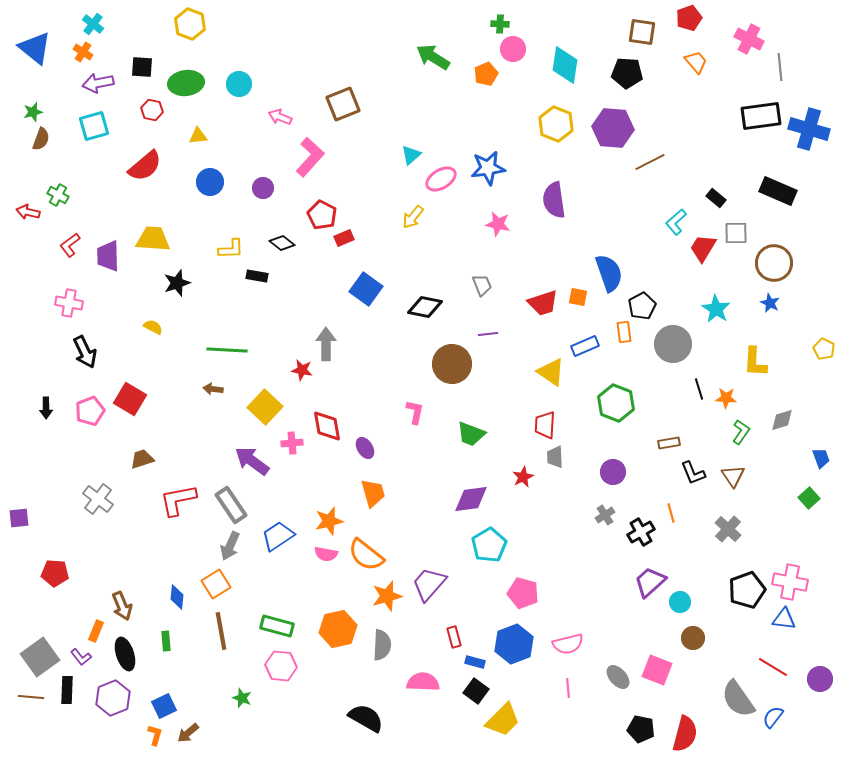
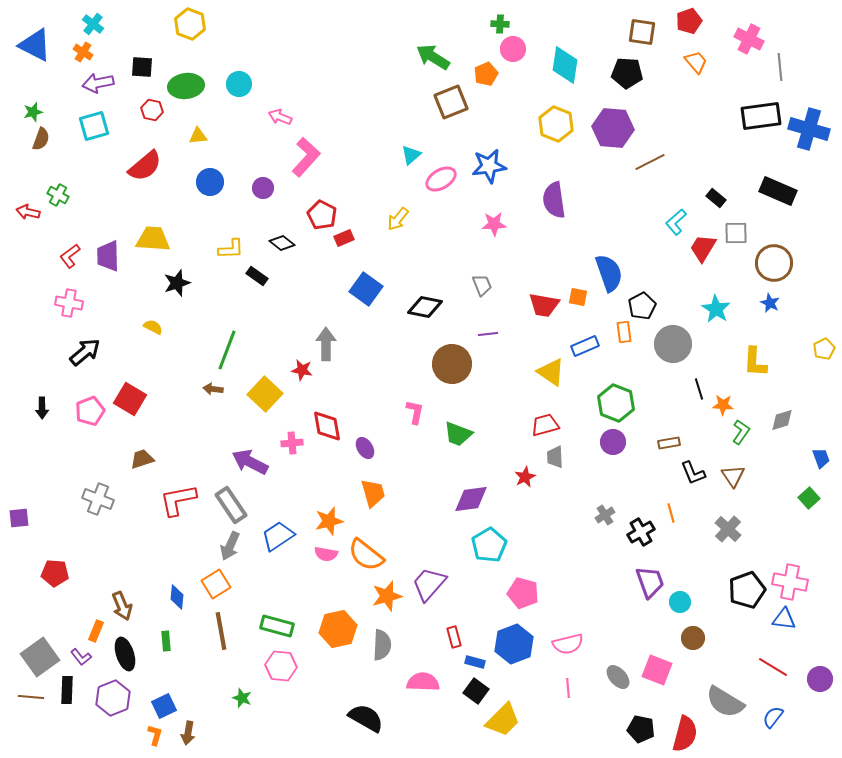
red pentagon at (689, 18): moved 3 px down
blue triangle at (35, 48): moved 3 px up; rotated 12 degrees counterclockwise
green ellipse at (186, 83): moved 3 px down
brown square at (343, 104): moved 108 px right, 2 px up
pink L-shape at (310, 157): moved 4 px left
blue star at (488, 168): moved 1 px right, 2 px up
yellow arrow at (413, 217): moved 15 px left, 2 px down
pink star at (498, 224): moved 4 px left; rotated 15 degrees counterclockwise
red L-shape at (70, 245): moved 11 px down
black rectangle at (257, 276): rotated 25 degrees clockwise
red trapezoid at (543, 303): moved 1 px right, 2 px down; rotated 28 degrees clockwise
yellow pentagon at (824, 349): rotated 20 degrees clockwise
green line at (227, 350): rotated 72 degrees counterclockwise
black arrow at (85, 352): rotated 104 degrees counterclockwise
orange star at (726, 398): moved 3 px left, 7 px down
yellow square at (265, 407): moved 13 px up
black arrow at (46, 408): moved 4 px left
red trapezoid at (545, 425): rotated 72 degrees clockwise
green trapezoid at (471, 434): moved 13 px left
purple arrow at (252, 461): moved 2 px left, 1 px down; rotated 9 degrees counterclockwise
purple circle at (613, 472): moved 30 px up
red star at (523, 477): moved 2 px right
gray cross at (98, 499): rotated 16 degrees counterclockwise
purple trapezoid at (650, 582): rotated 112 degrees clockwise
gray semicircle at (738, 699): moved 13 px left, 3 px down; rotated 24 degrees counterclockwise
brown arrow at (188, 733): rotated 40 degrees counterclockwise
